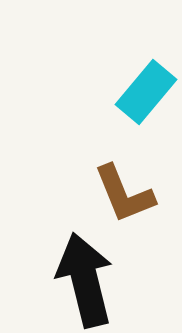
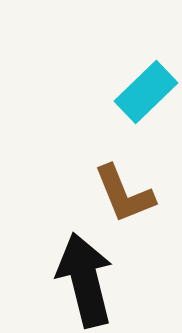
cyan rectangle: rotated 6 degrees clockwise
